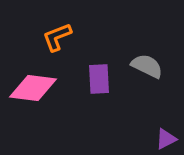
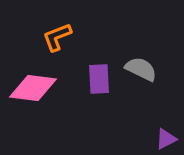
gray semicircle: moved 6 px left, 3 px down
